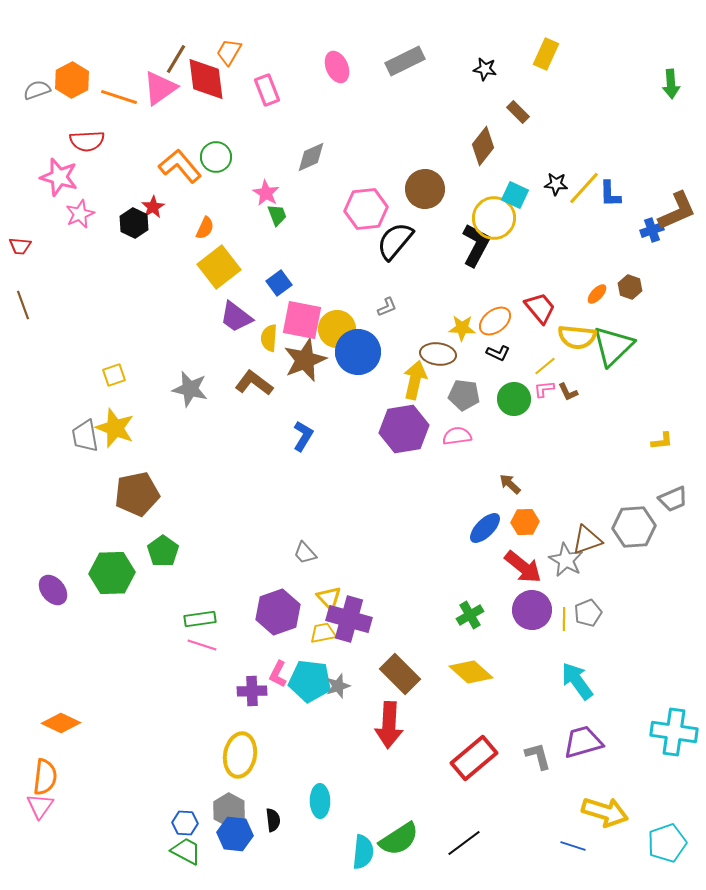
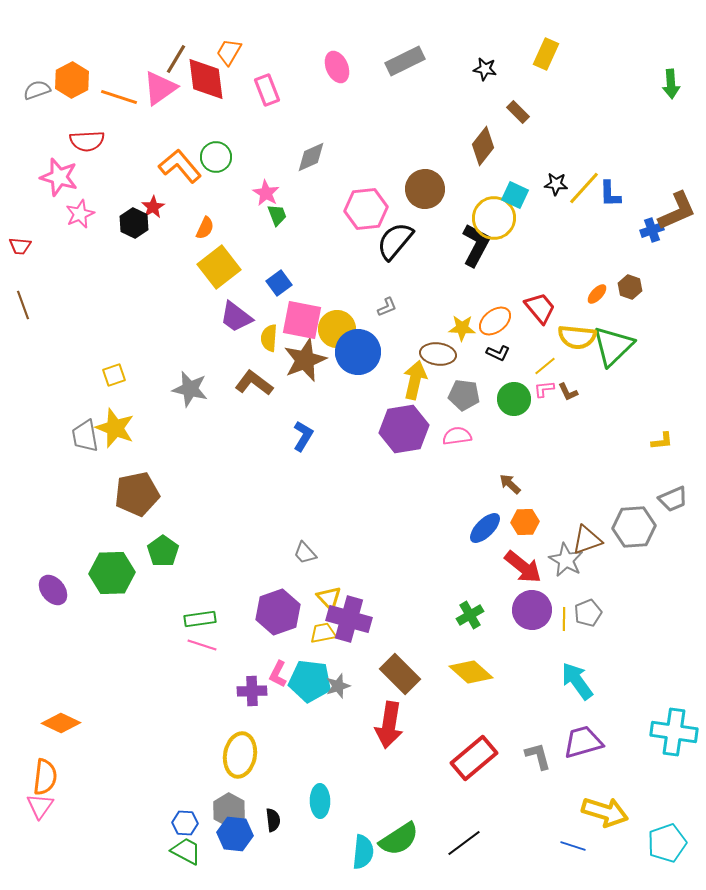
red arrow at (389, 725): rotated 6 degrees clockwise
